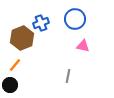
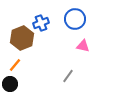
gray line: rotated 24 degrees clockwise
black circle: moved 1 px up
